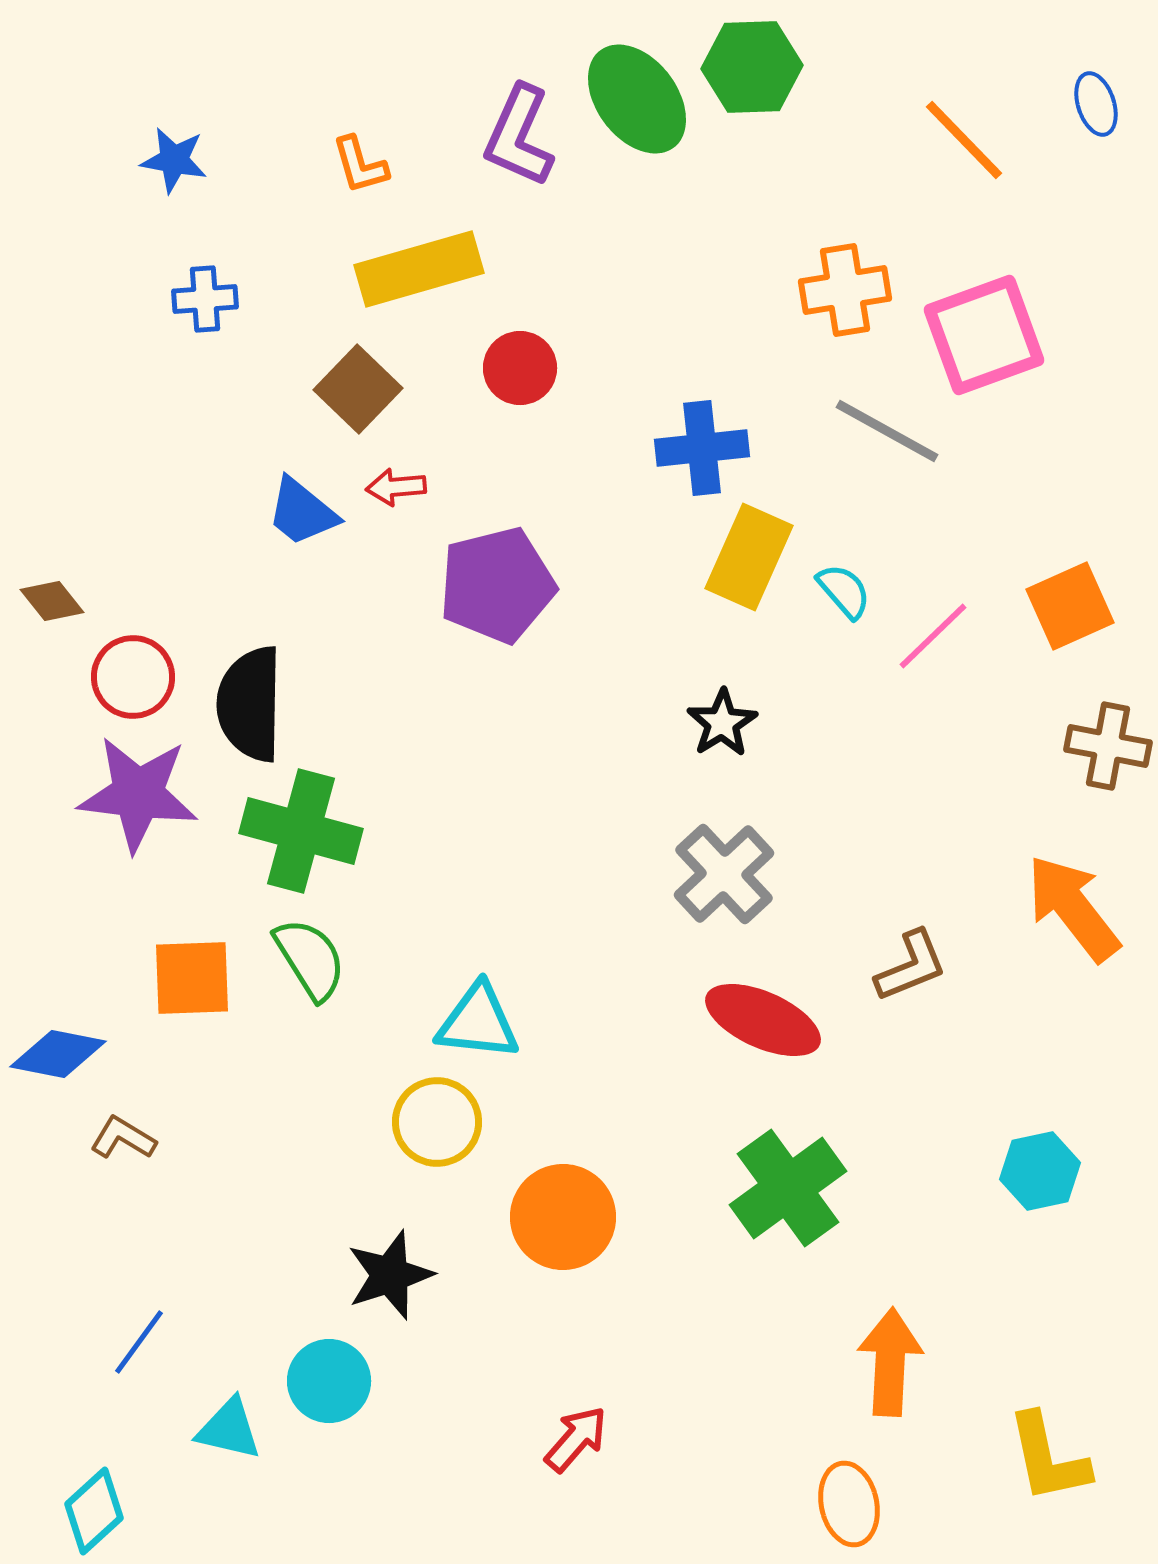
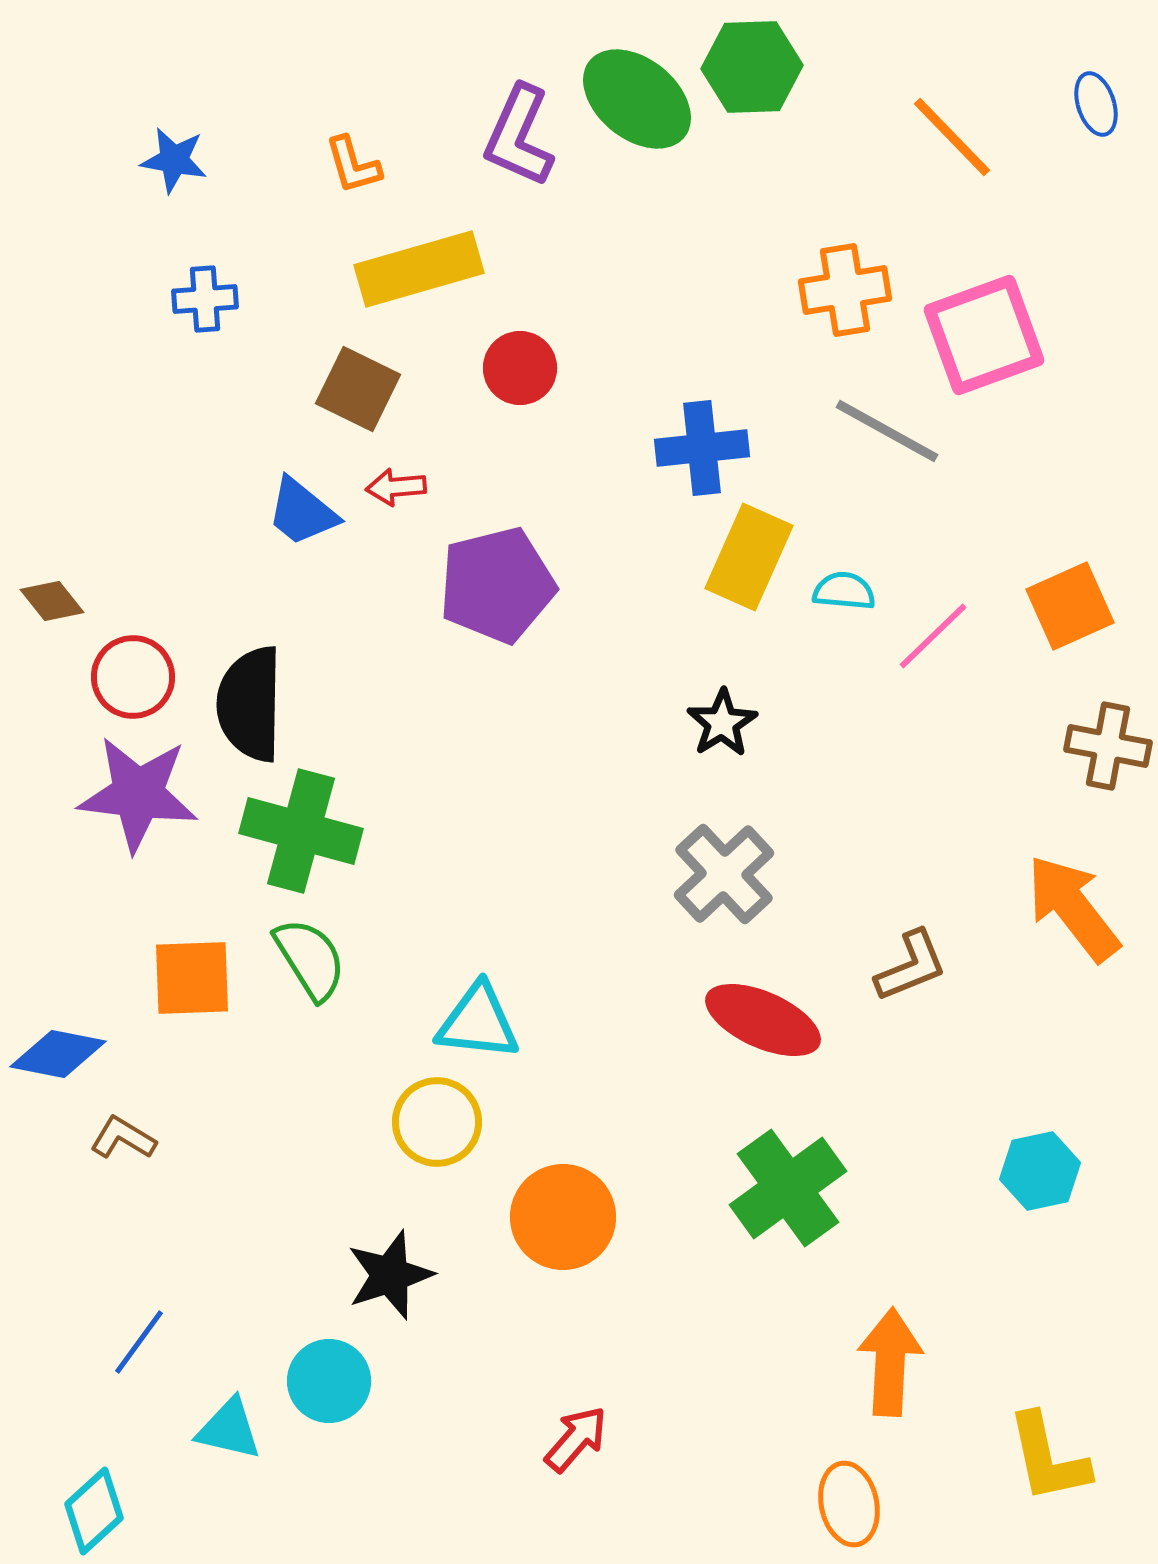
green ellipse at (637, 99): rotated 14 degrees counterclockwise
orange line at (964, 140): moved 12 px left, 3 px up
orange L-shape at (360, 165): moved 7 px left
brown square at (358, 389): rotated 18 degrees counterclockwise
cyan semicircle at (844, 591): rotated 44 degrees counterclockwise
